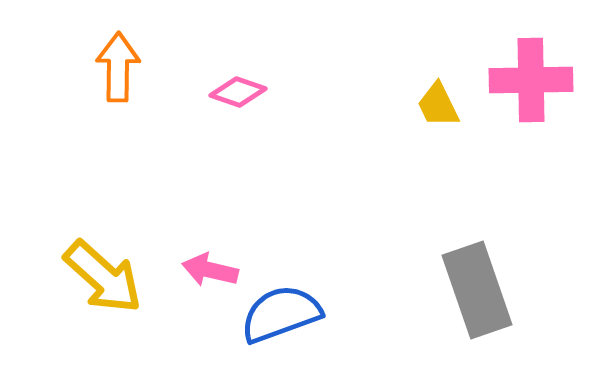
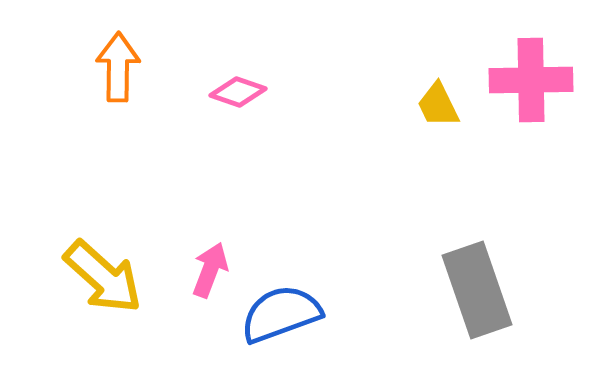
pink arrow: rotated 98 degrees clockwise
